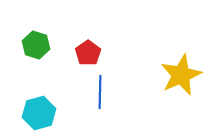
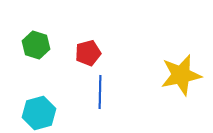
red pentagon: rotated 20 degrees clockwise
yellow star: rotated 12 degrees clockwise
